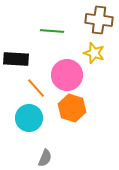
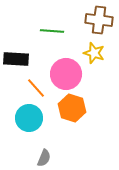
pink circle: moved 1 px left, 1 px up
gray semicircle: moved 1 px left
